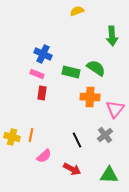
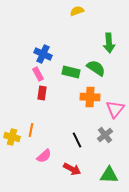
green arrow: moved 3 px left, 7 px down
pink rectangle: moved 1 px right; rotated 40 degrees clockwise
orange line: moved 5 px up
